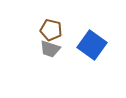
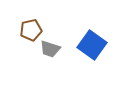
brown pentagon: moved 20 px left; rotated 25 degrees counterclockwise
